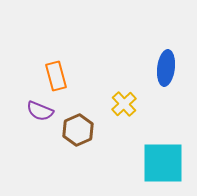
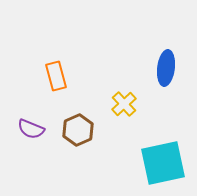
purple semicircle: moved 9 px left, 18 px down
cyan square: rotated 12 degrees counterclockwise
